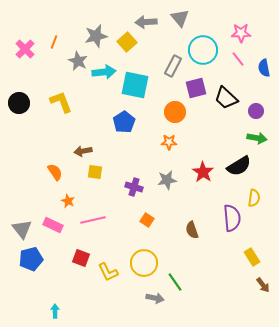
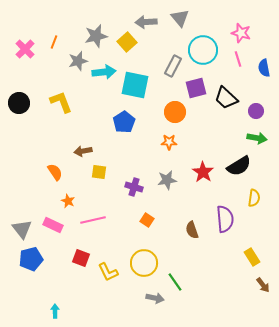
pink star at (241, 33): rotated 18 degrees clockwise
pink line at (238, 59): rotated 21 degrees clockwise
gray star at (78, 61): rotated 30 degrees clockwise
yellow square at (95, 172): moved 4 px right
purple semicircle at (232, 218): moved 7 px left, 1 px down
